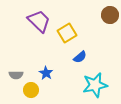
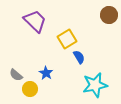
brown circle: moved 1 px left
purple trapezoid: moved 4 px left
yellow square: moved 6 px down
blue semicircle: moved 1 px left; rotated 80 degrees counterclockwise
gray semicircle: rotated 40 degrees clockwise
yellow circle: moved 1 px left, 1 px up
